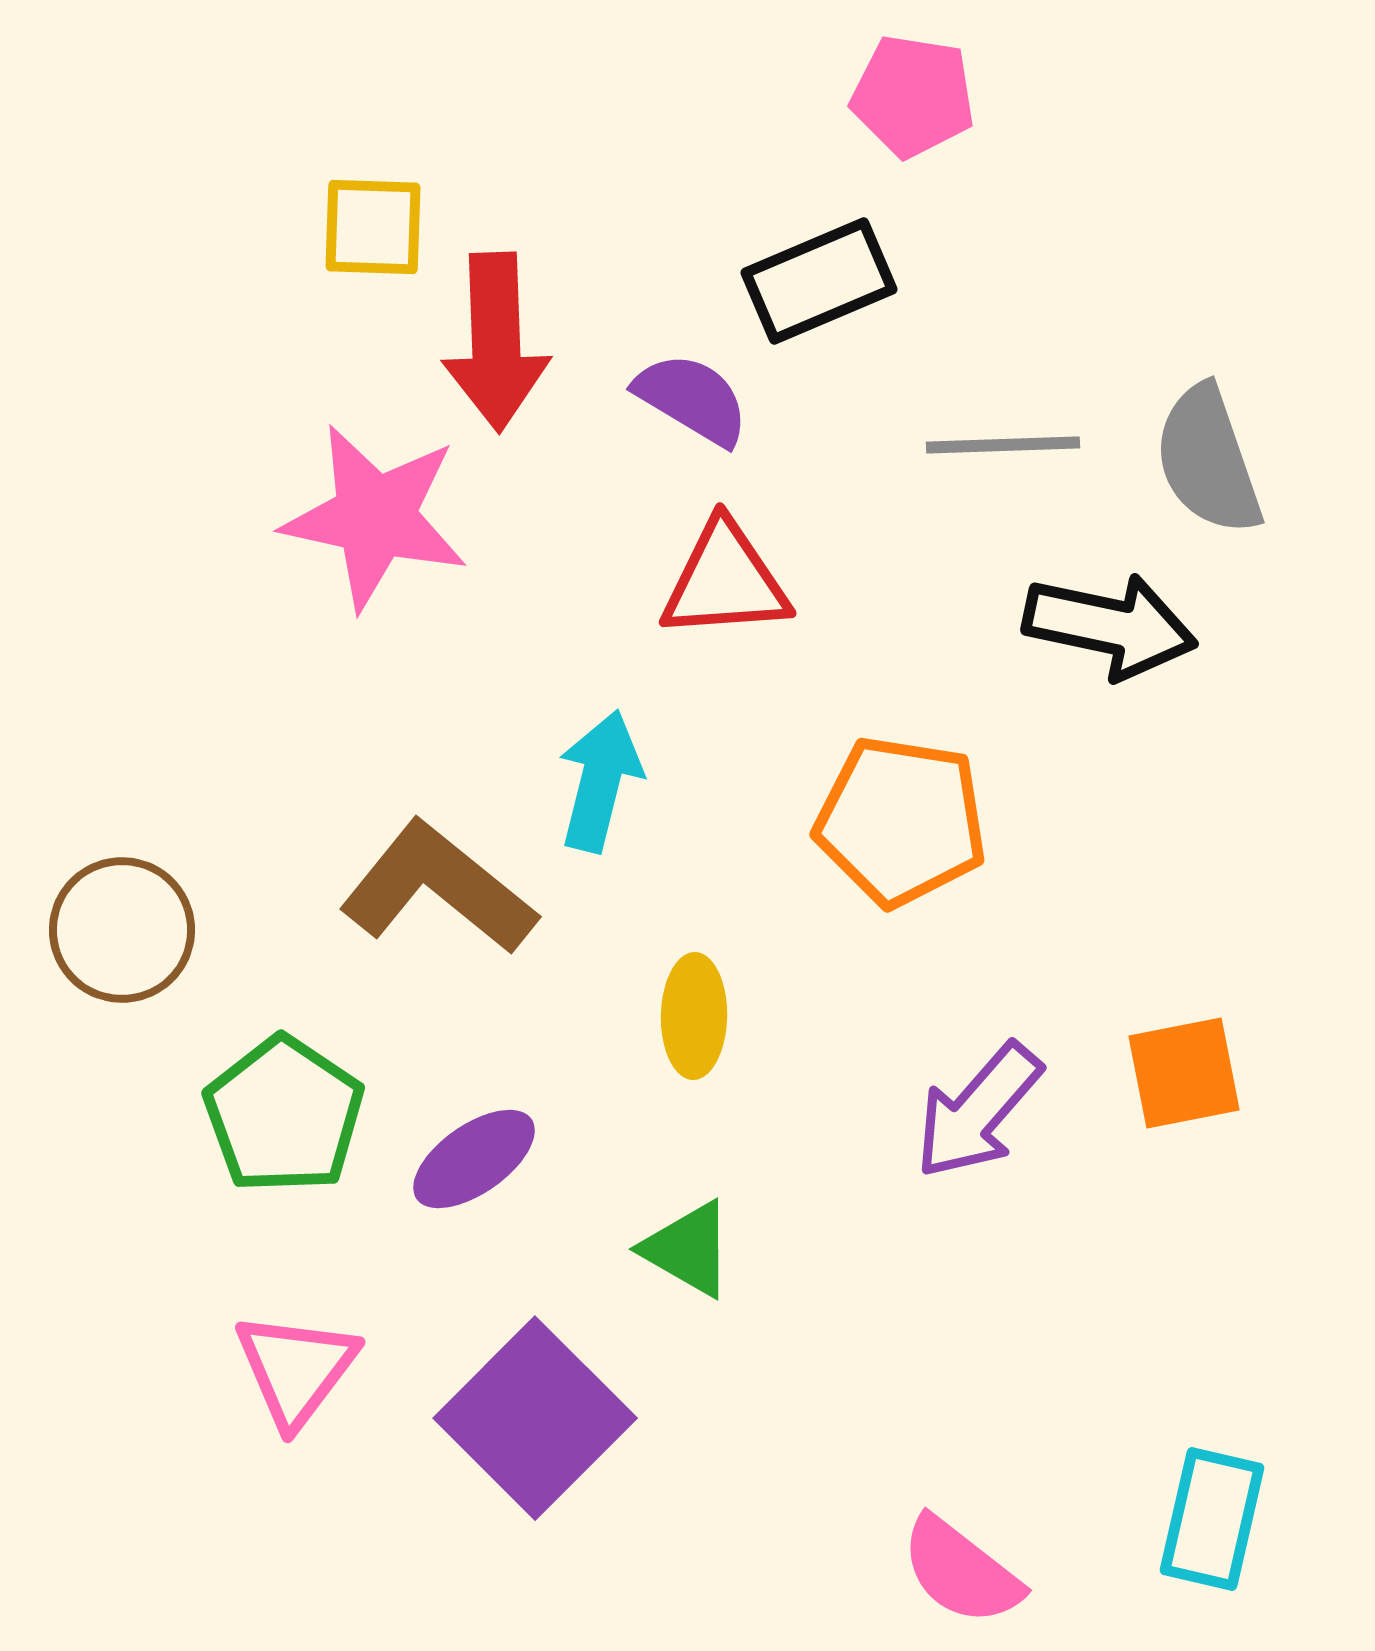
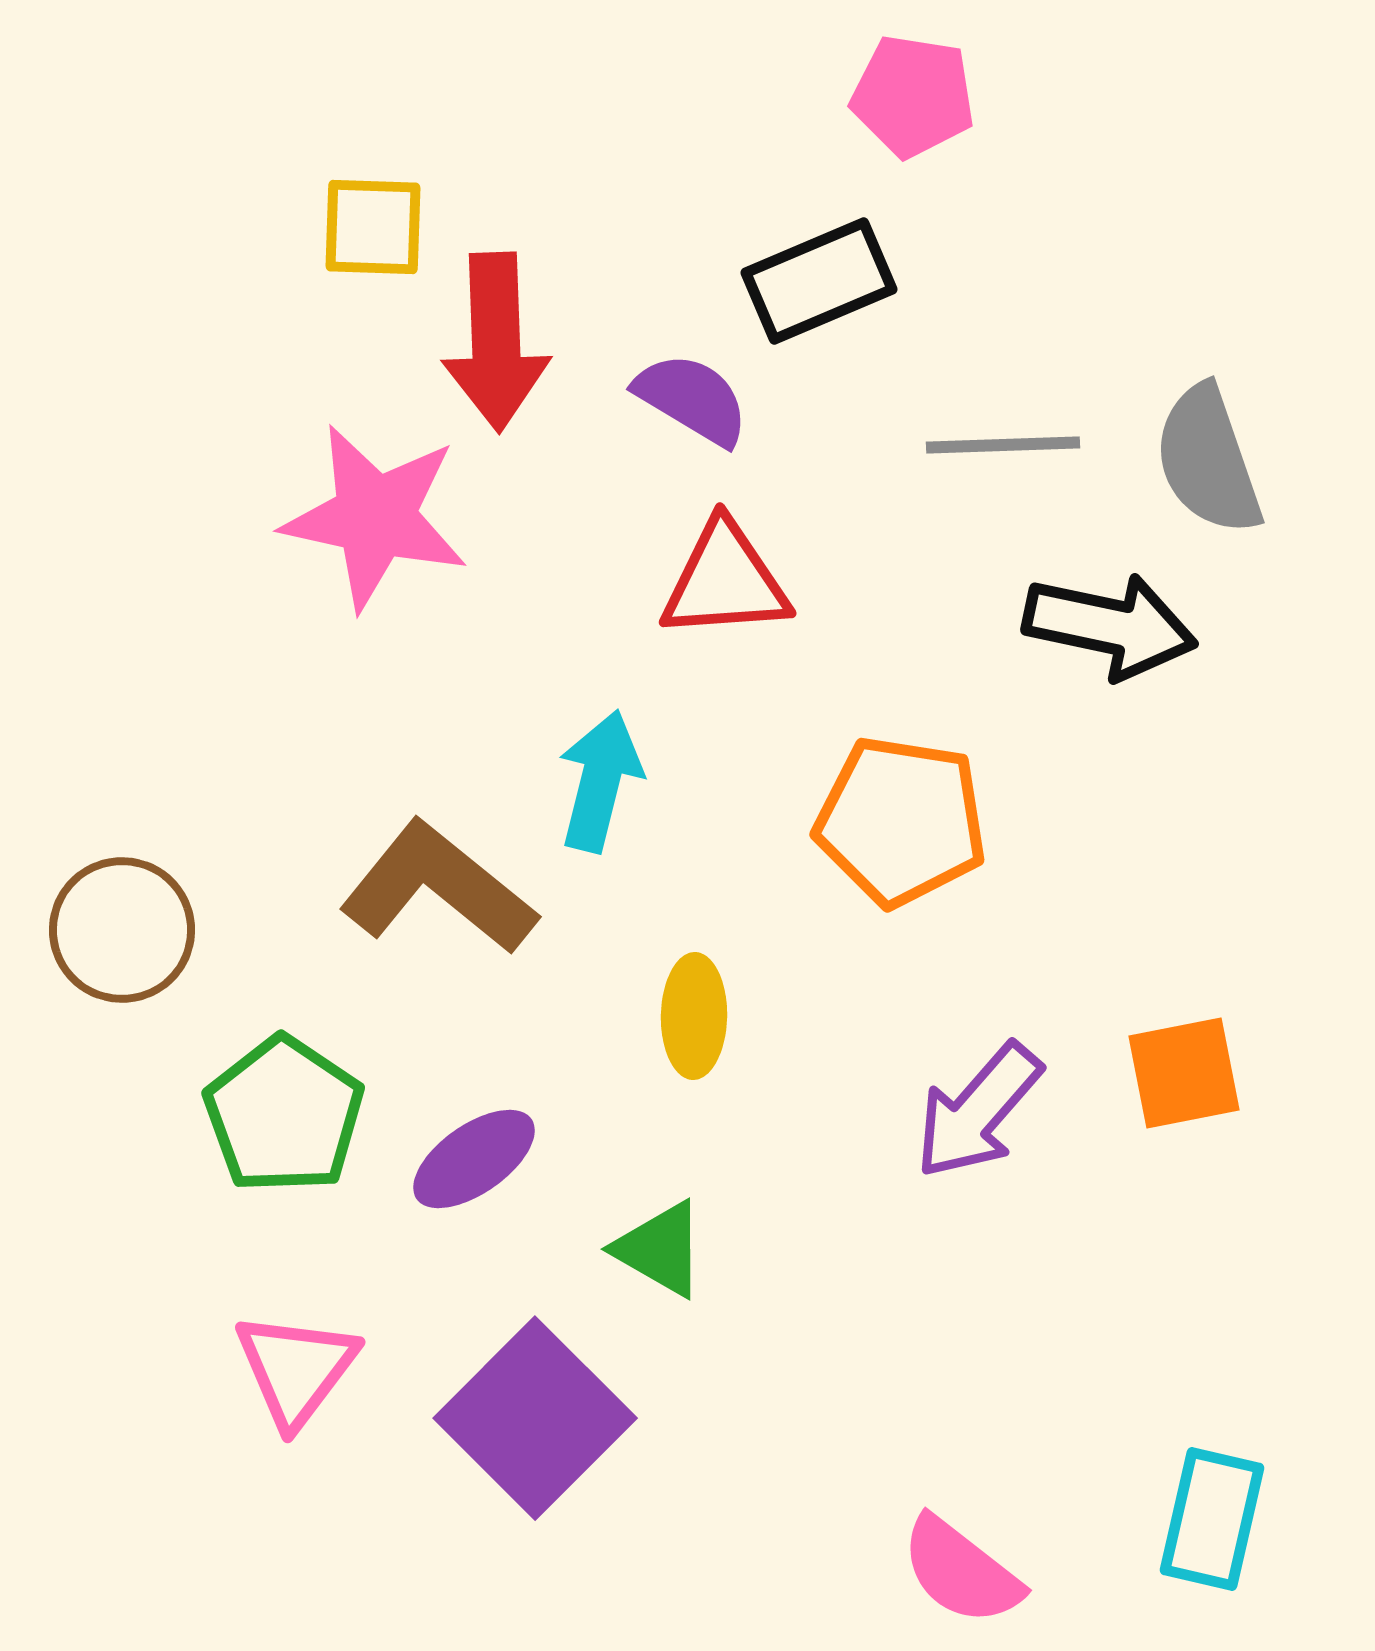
green triangle: moved 28 px left
